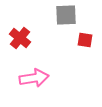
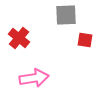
red cross: moved 1 px left
